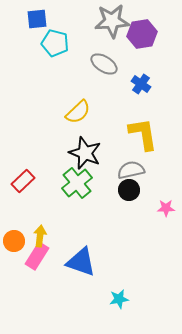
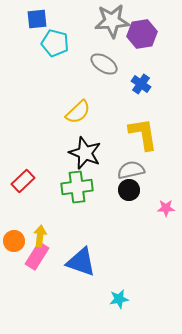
green cross: moved 4 px down; rotated 32 degrees clockwise
